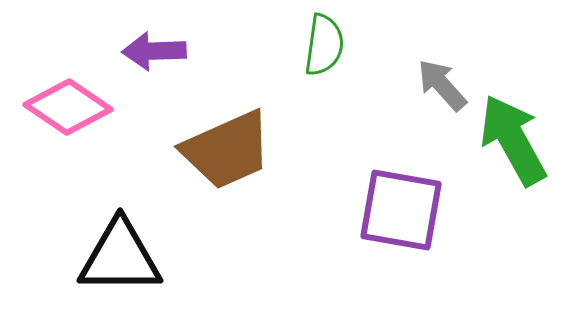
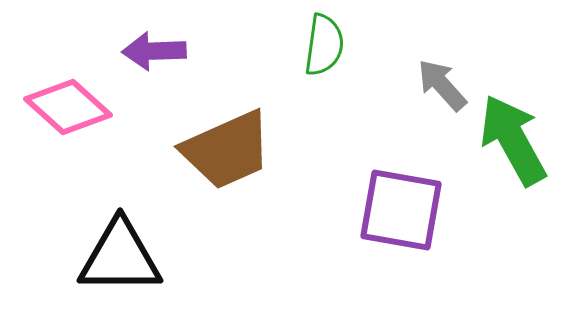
pink diamond: rotated 8 degrees clockwise
